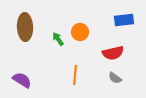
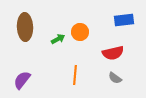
green arrow: rotated 96 degrees clockwise
purple semicircle: rotated 84 degrees counterclockwise
